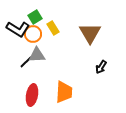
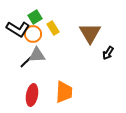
black arrow: moved 7 px right, 14 px up
